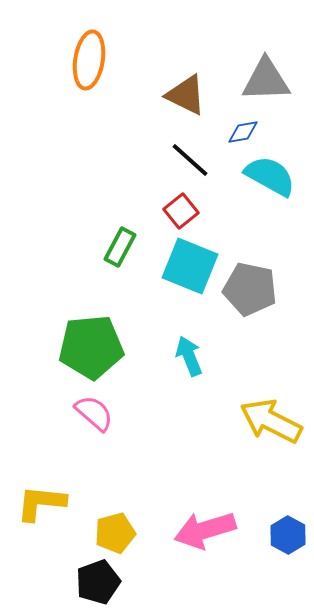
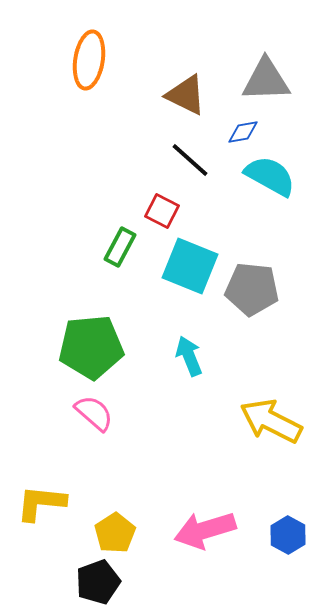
red square: moved 19 px left; rotated 24 degrees counterclockwise
gray pentagon: moved 2 px right; rotated 6 degrees counterclockwise
yellow pentagon: rotated 18 degrees counterclockwise
